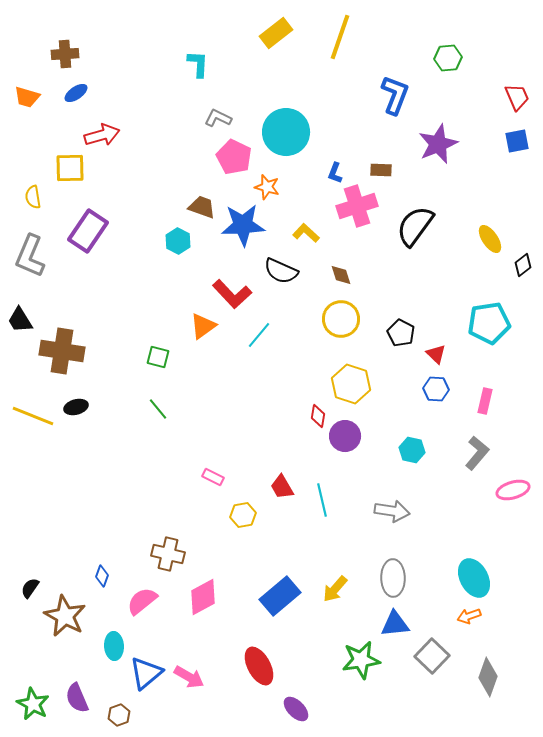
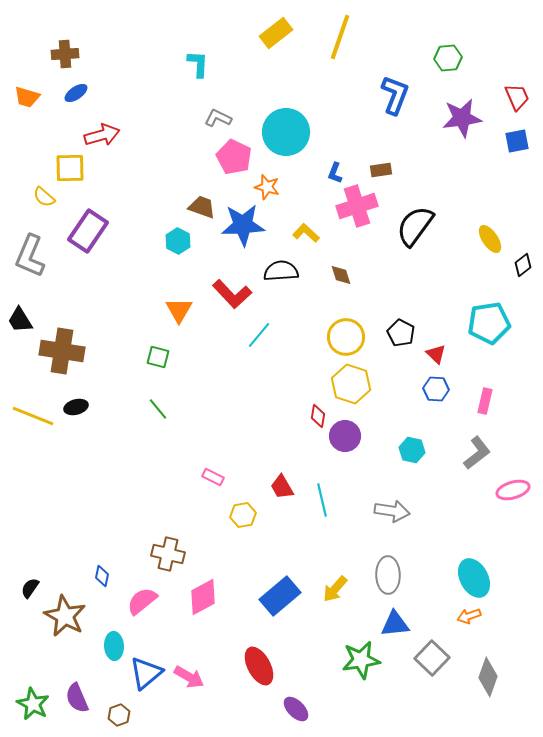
purple star at (438, 144): moved 24 px right, 26 px up; rotated 15 degrees clockwise
brown rectangle at (381, 170): rotated 10 degrees counterclockwise
yellow semicircle at (33, 197): moved 11 px right; rotated 40 degrees counterclockwise
black semicircle at (281, 271): rotated 152 degrees clockwise
yellow circle at (341, 319): moved 5 px right, 18 px down
orange triangle at (203, 326): moved 24 px left, 16 px up; rotated 24 degrees counterclockwise
gray L-shape at (477, 453): rotated 12 degrees clockwise
blue diamond at (102, 576): rotated 10 degrees counterclockwise
gray ellipse at (393, 578): moved 5 px left, 3 px up
gray square at (432, 656): moved 2 px down
